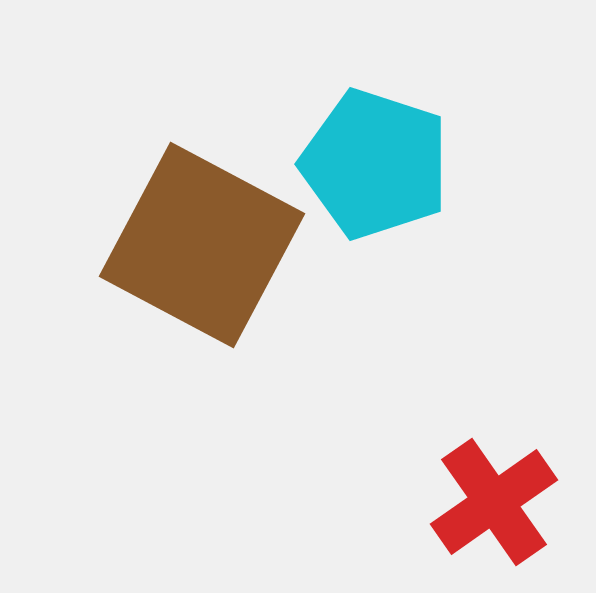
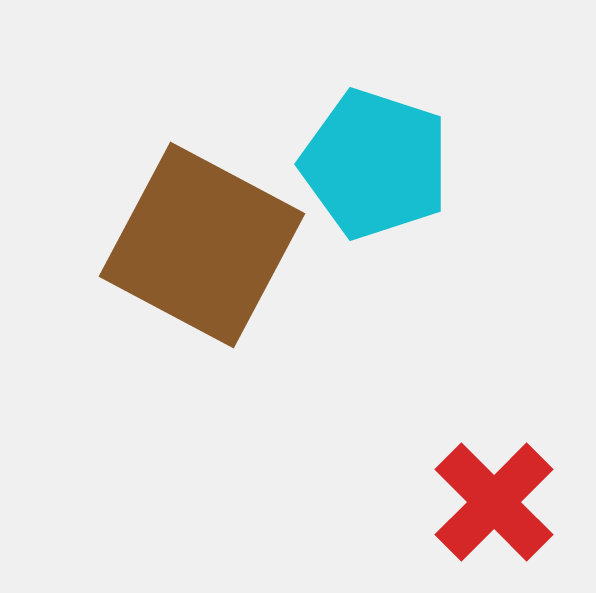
red cross: rotated 10 degrees counterclockwise
